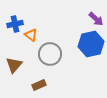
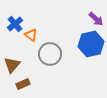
blue cross: rotated 28 degrees counterclockwise
brown triangle: moved 2 px left
brown rectangle: moved 16 px left, 1 px up
